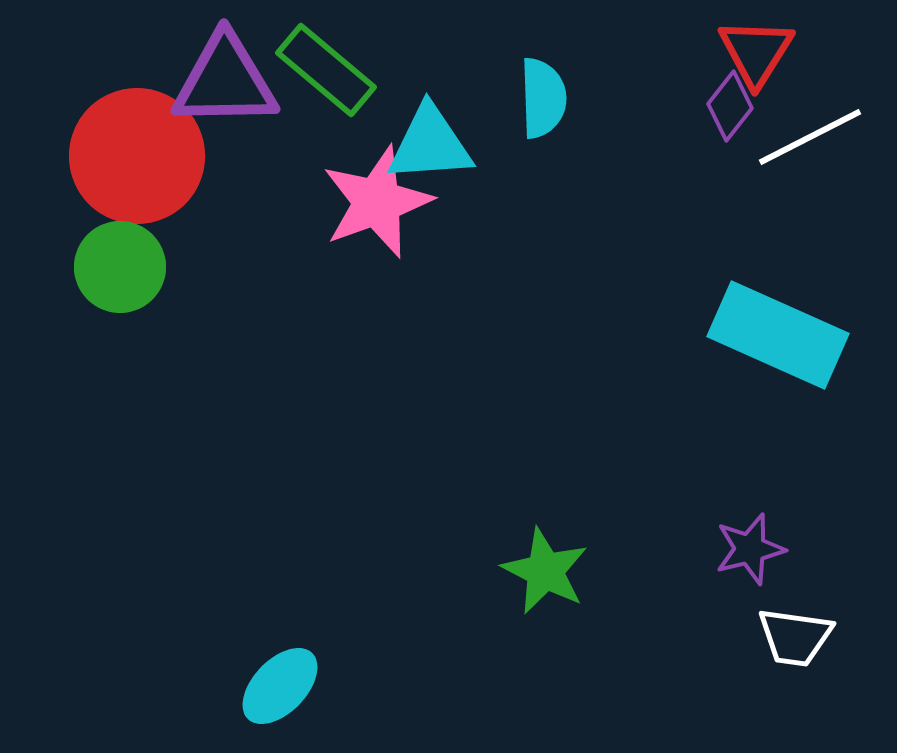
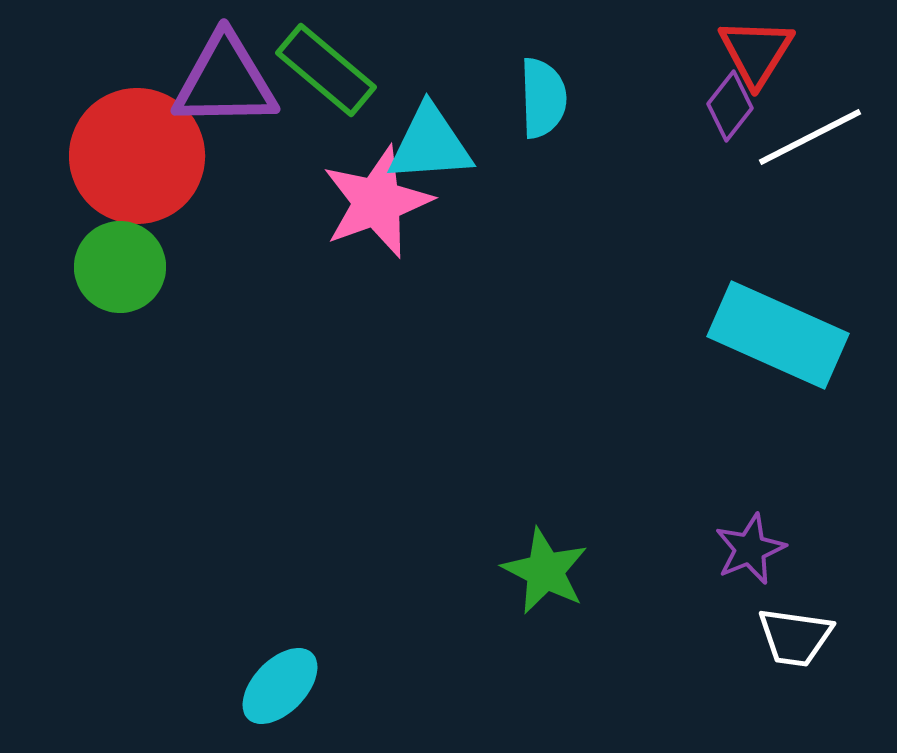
purple star: rotated 8 degrees counterclockwise
